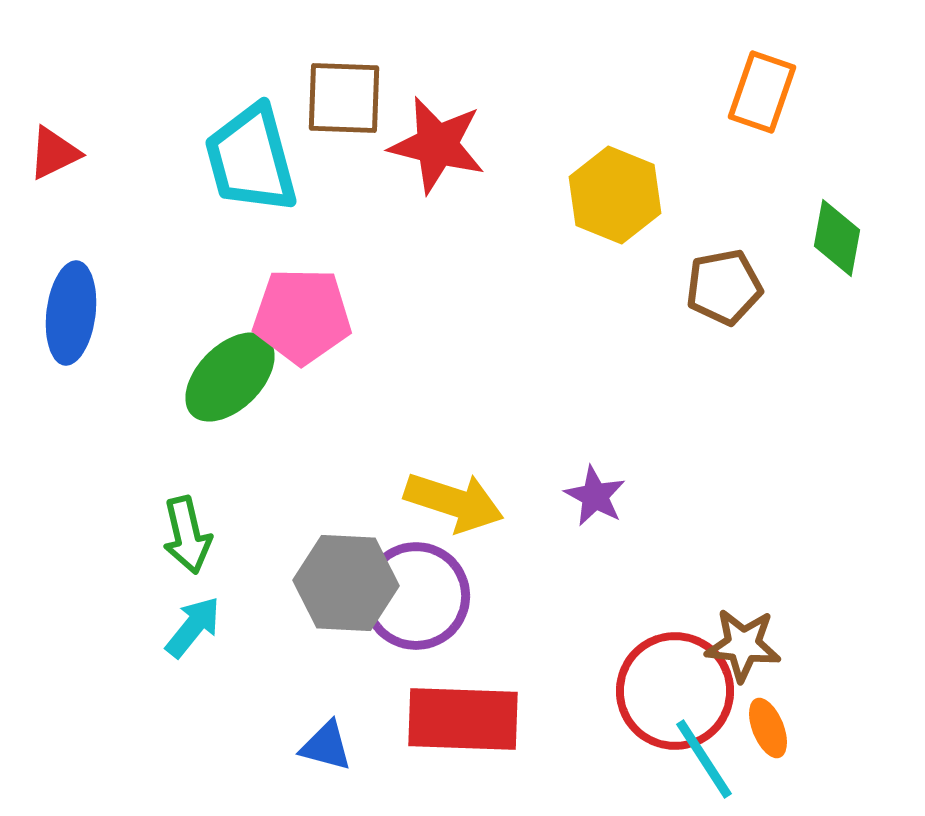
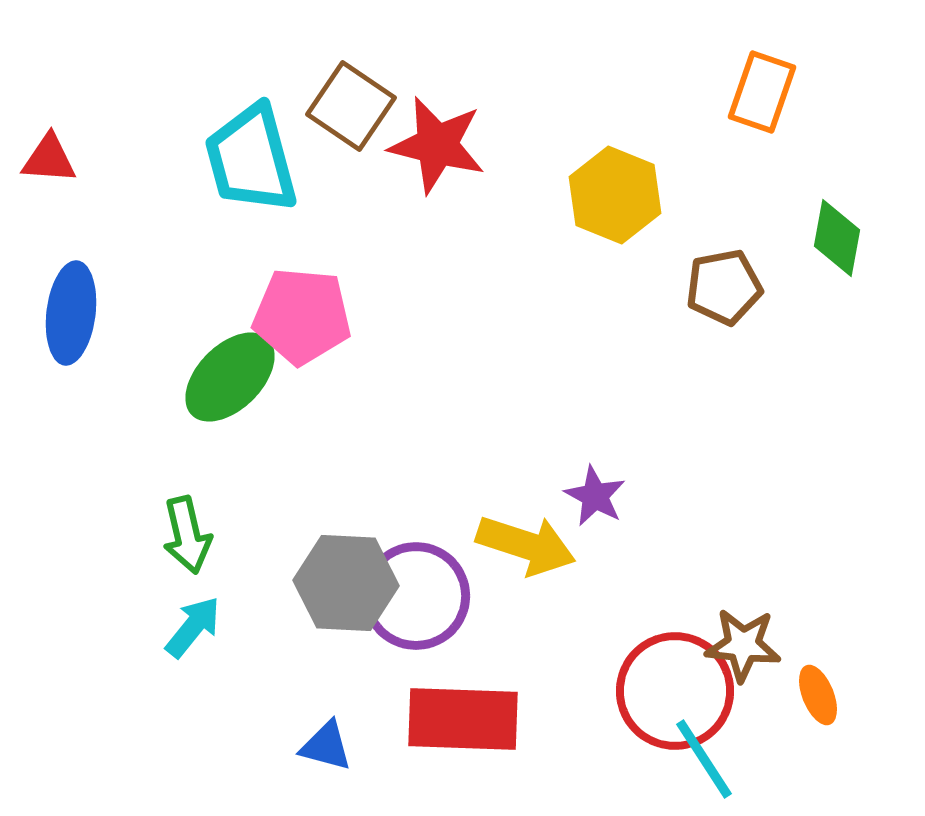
brown square: moved 7 px right, 8 px down; rotated 32 degrees clockwise
red triangle: moved 5 px left, 6 px down; rotated 30 degrees clockwise
pink pentagon: rotated 4 degrees clockwise
yellow arrow: moved 72 px right, 43 px down
orange ellipse: moved 50 px right, 33 px up
